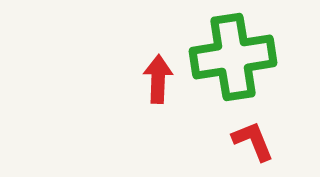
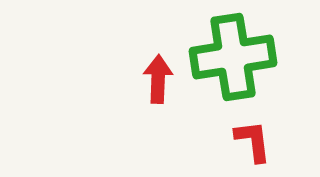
red L-shape: rotated 15 degrees clockwise
